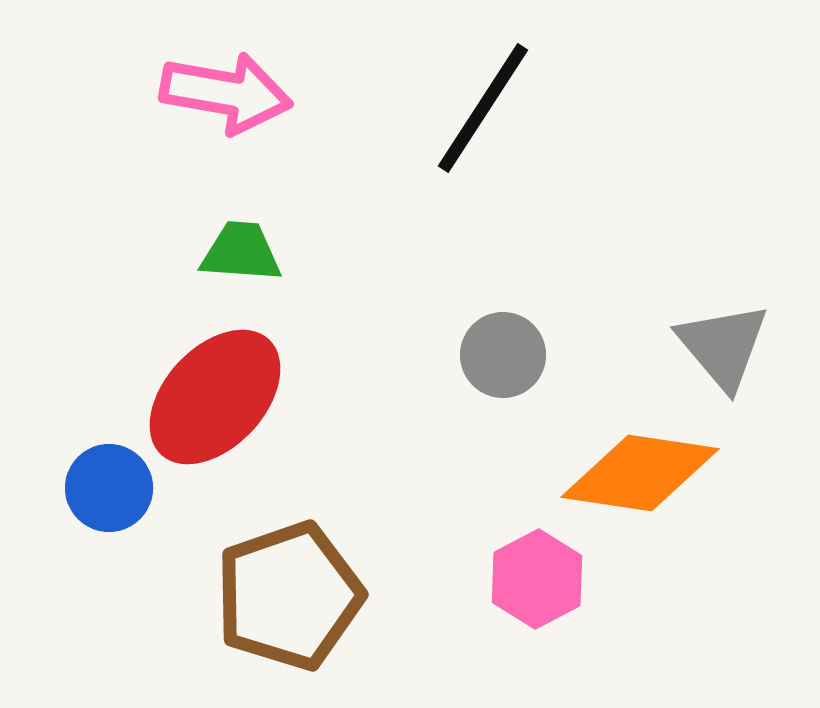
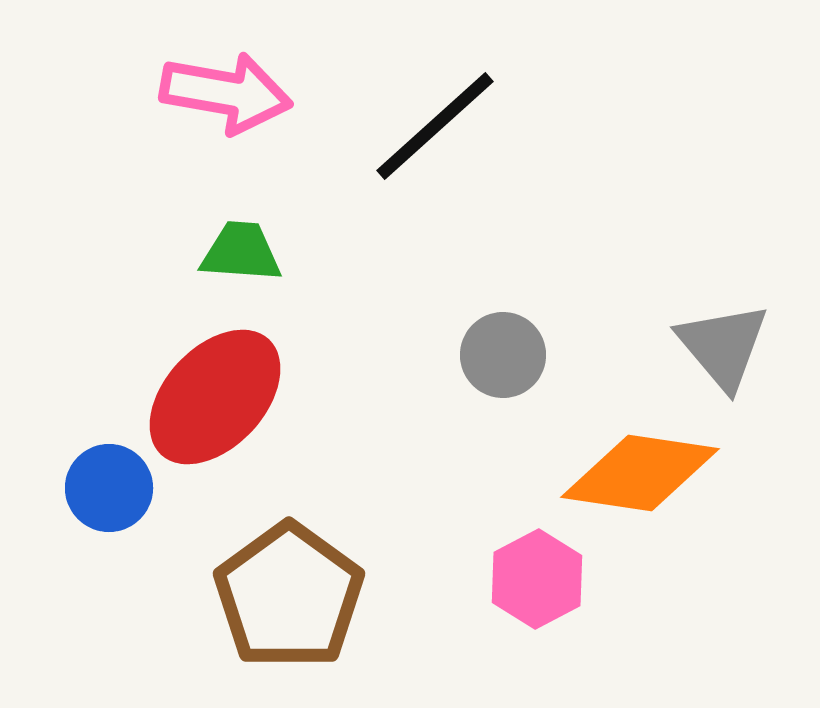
black line: moved 48 px left, 18 px down; rotated 15 degrees clockwise
brown pentagon: rotated 17 degrees counterclockwise
